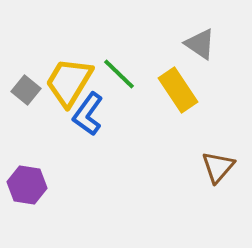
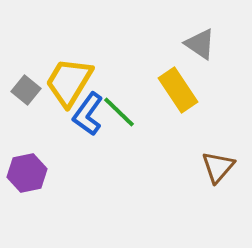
green line: moved 38 px down
purple hexagon: moved 12 px up; rotated 21 degrees counterclockwise
